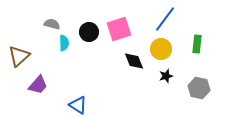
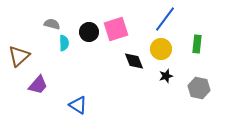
pink square: moved 3 px left
